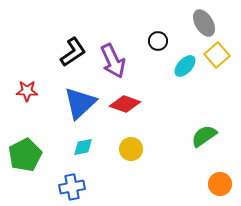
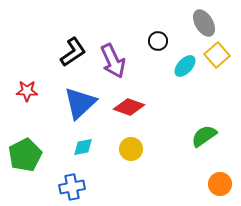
red diamond: moved 4 px right, 3 px down
